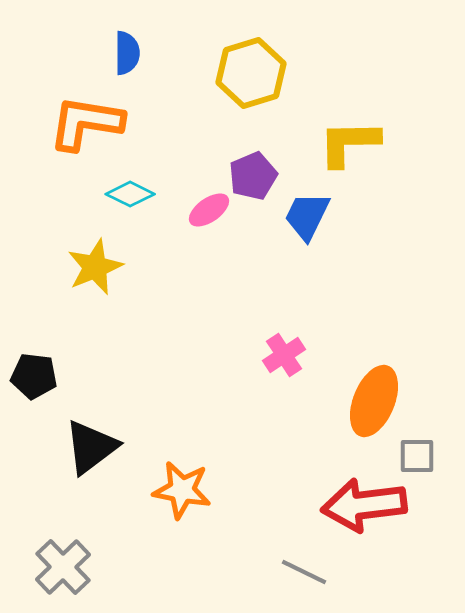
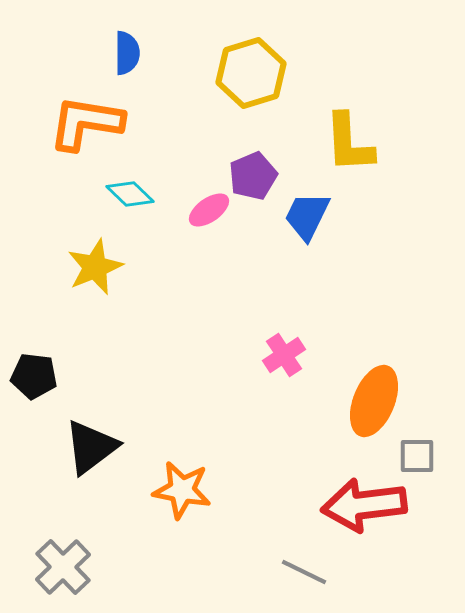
yellow L-shape: rotated 92 degrees counterclockwise
cyan diamond: rotated 18 degrees clockwise
